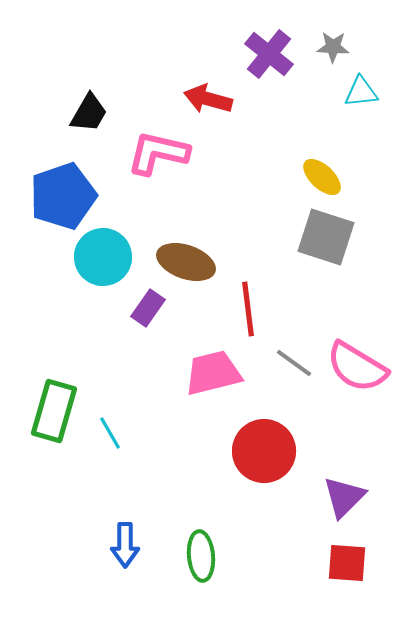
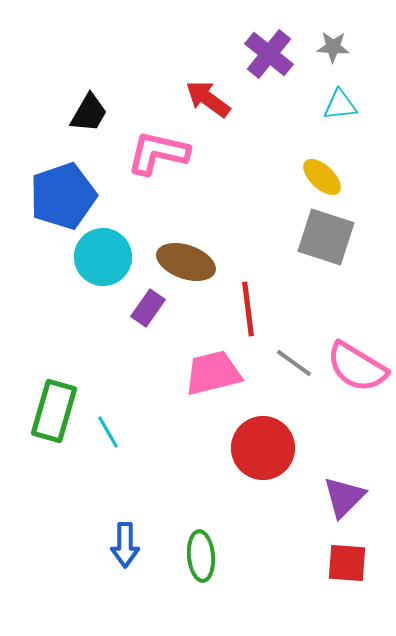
cyan triangle: moved 21 px left, 13 px down
red arrow: rotated 21 degrees clockwise
cyan line: moved 2 px left, 1 px up
red circle: moved 1 px left, 3 px up
